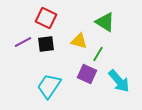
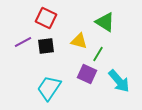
black square: moved 2 px down
cyan trapezoid: moved 2 px down
